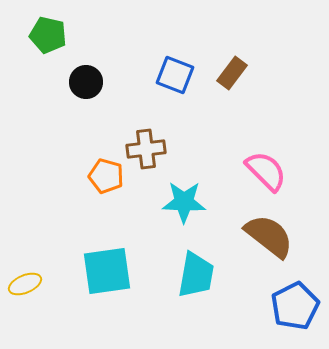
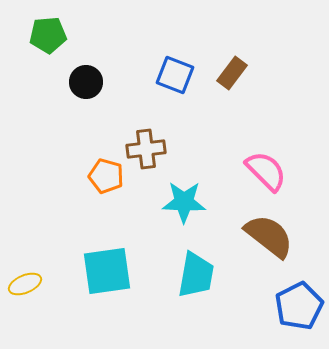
green pentagon: rotated 18 degrees counterclockwise
blue pentagon: moved 4 px right
